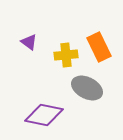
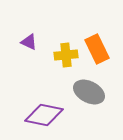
purple triangle: rotated 12 degrees counterclockwise
orange rectangle: moved 2 px left, 2 px down
gray ellipse: moved 2 px right, 4 px down
